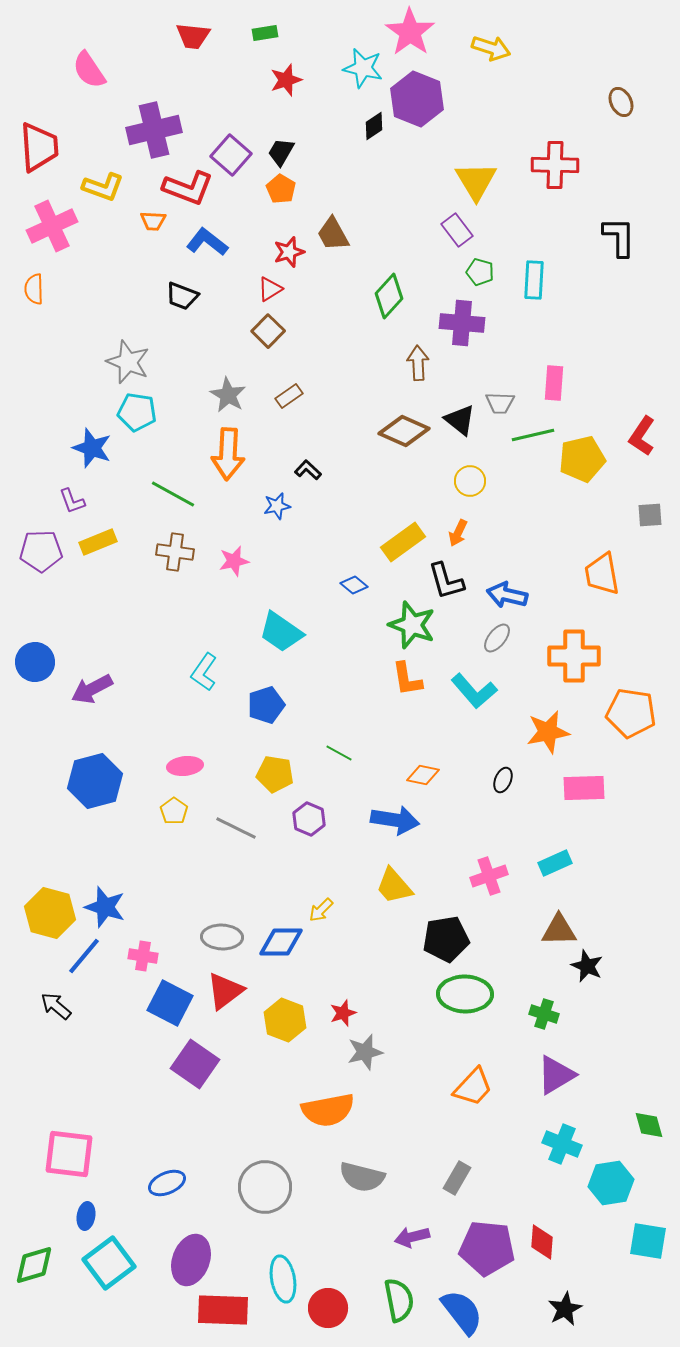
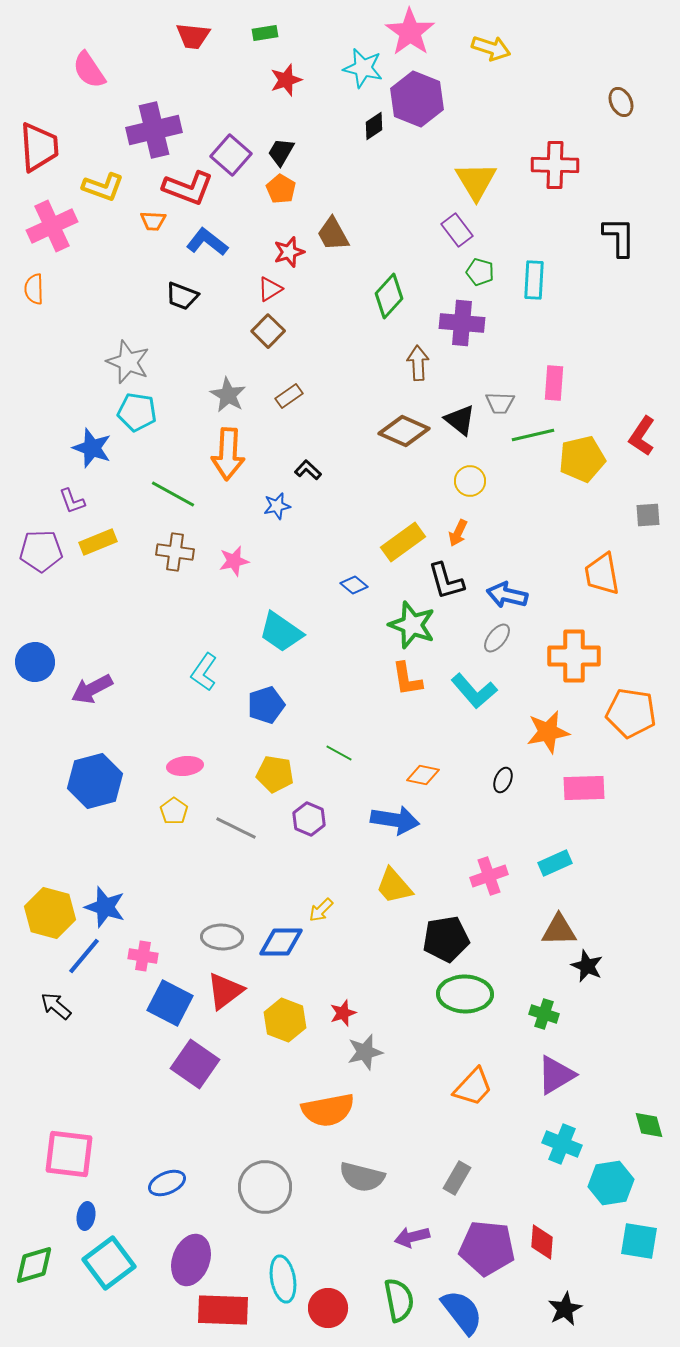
gray square at (650, 515): moved 2 px left
cyan square at (648, 1241): moved 9 px left
